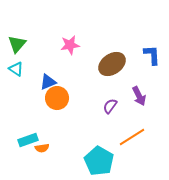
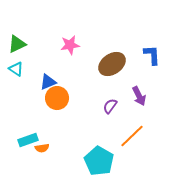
green triangle: rotated 24 degrees clockwise
orange line: moved 1 px up; rotated 12 degrees counterclockwise
